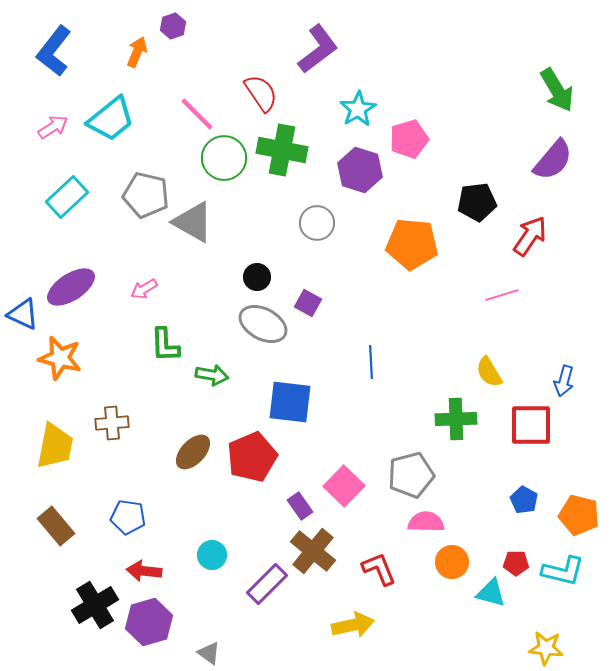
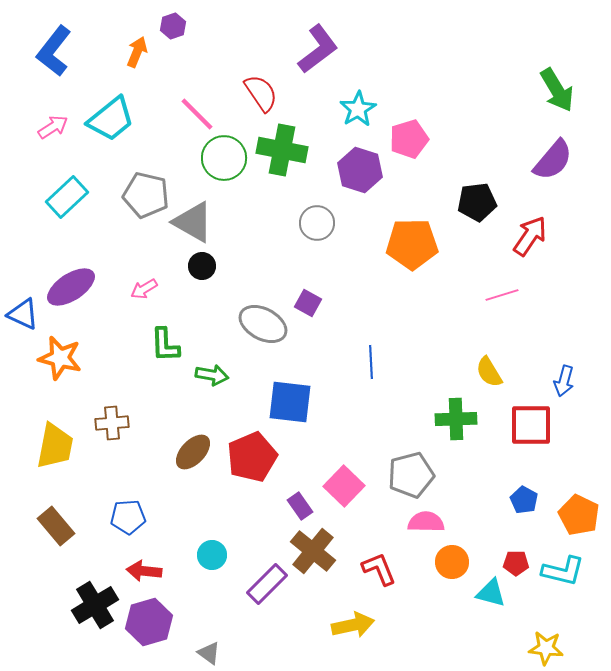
orange pentagon at (412, 244): rotated 6 degrees counterclockwise
black circle at (257, 277): moved 55 px left, 11 px up
orange pentagon at (579, 515): rotated 12 degrees clockwise
blue pentagon at (128, 517): rotated 12 degrees counterclockwise
